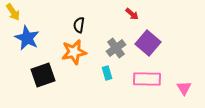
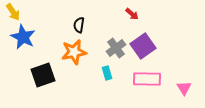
blue star: moved 4 px left, 1 px up
purple square: moved 5 px left, 3 px down; rotated 15 degrees clockwise
